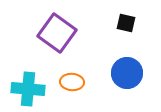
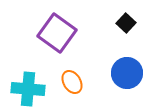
black square: rotated 30 degrees clockwise
orange ellipse: rotated 55 degrees clockwise
